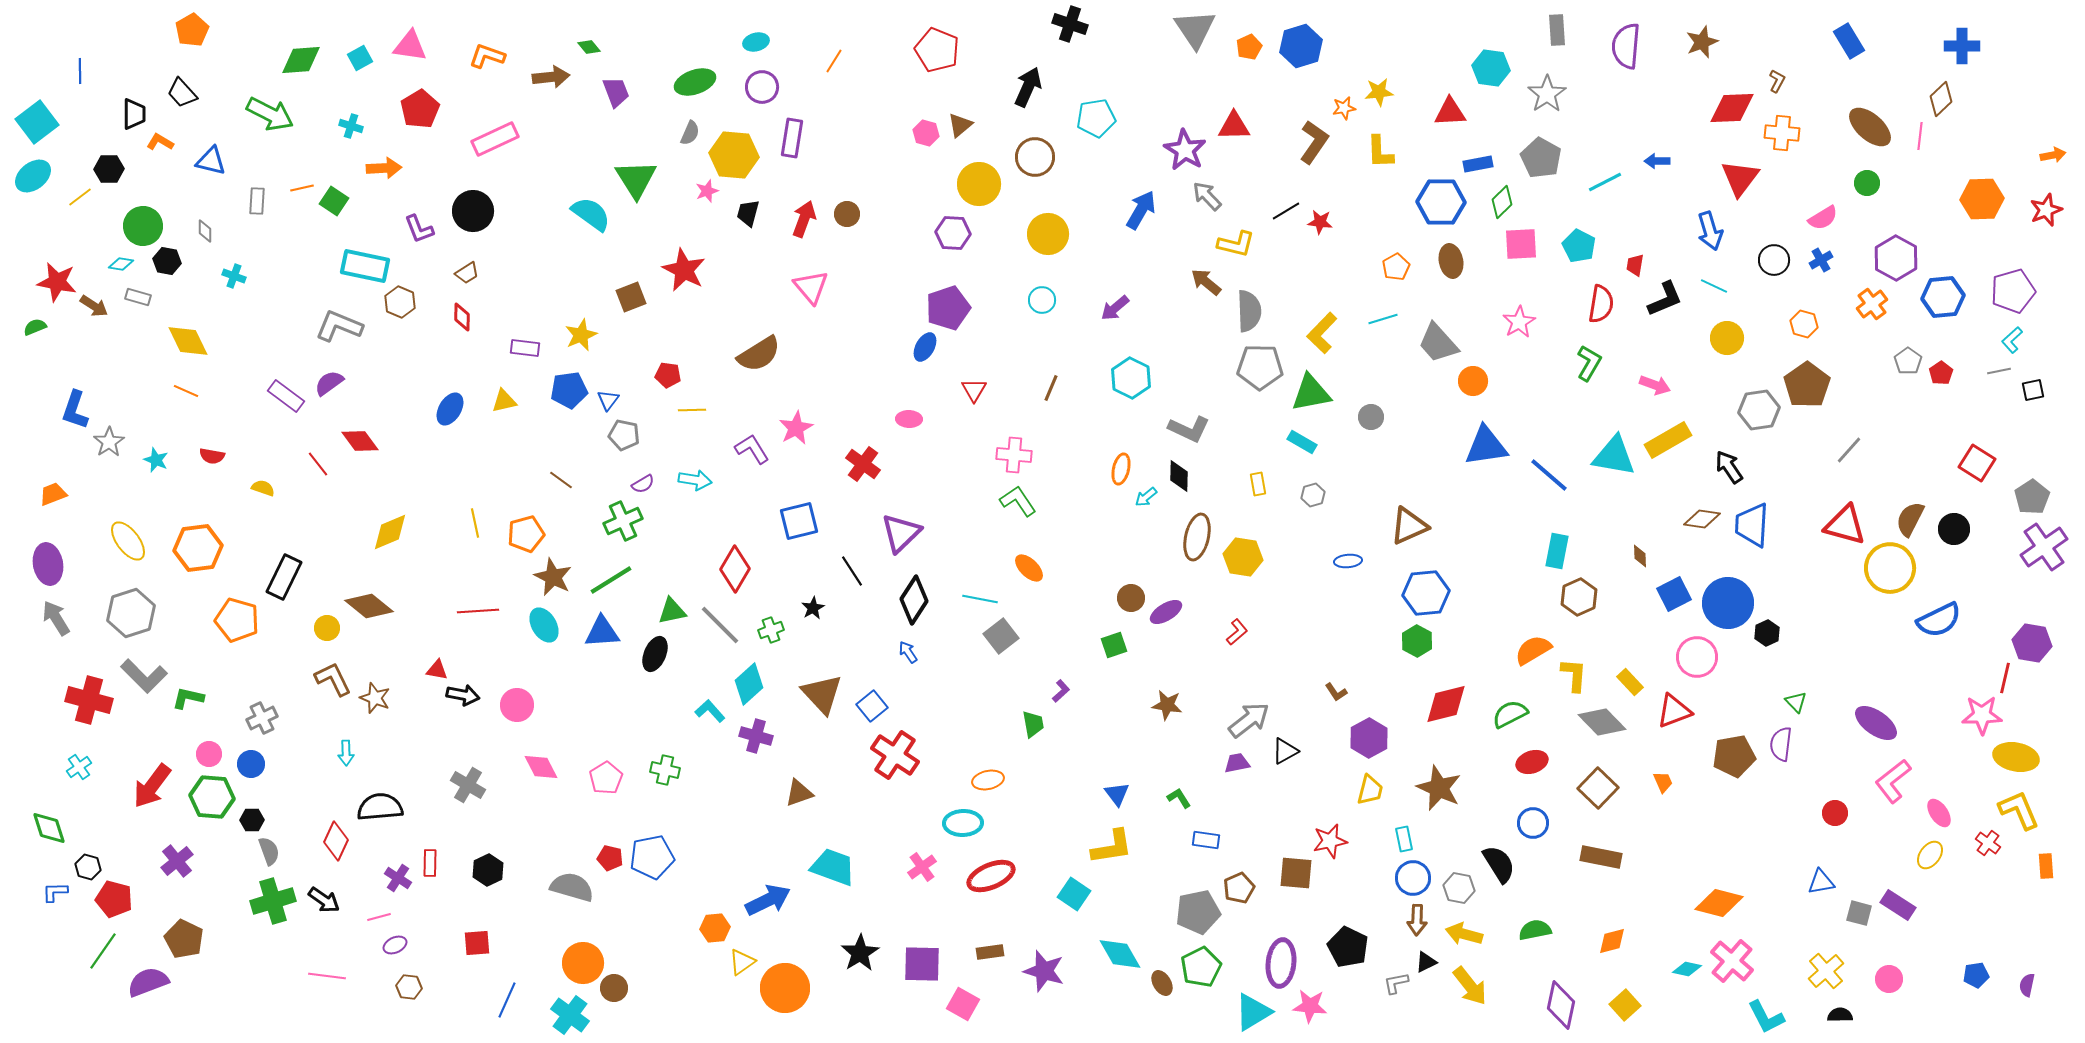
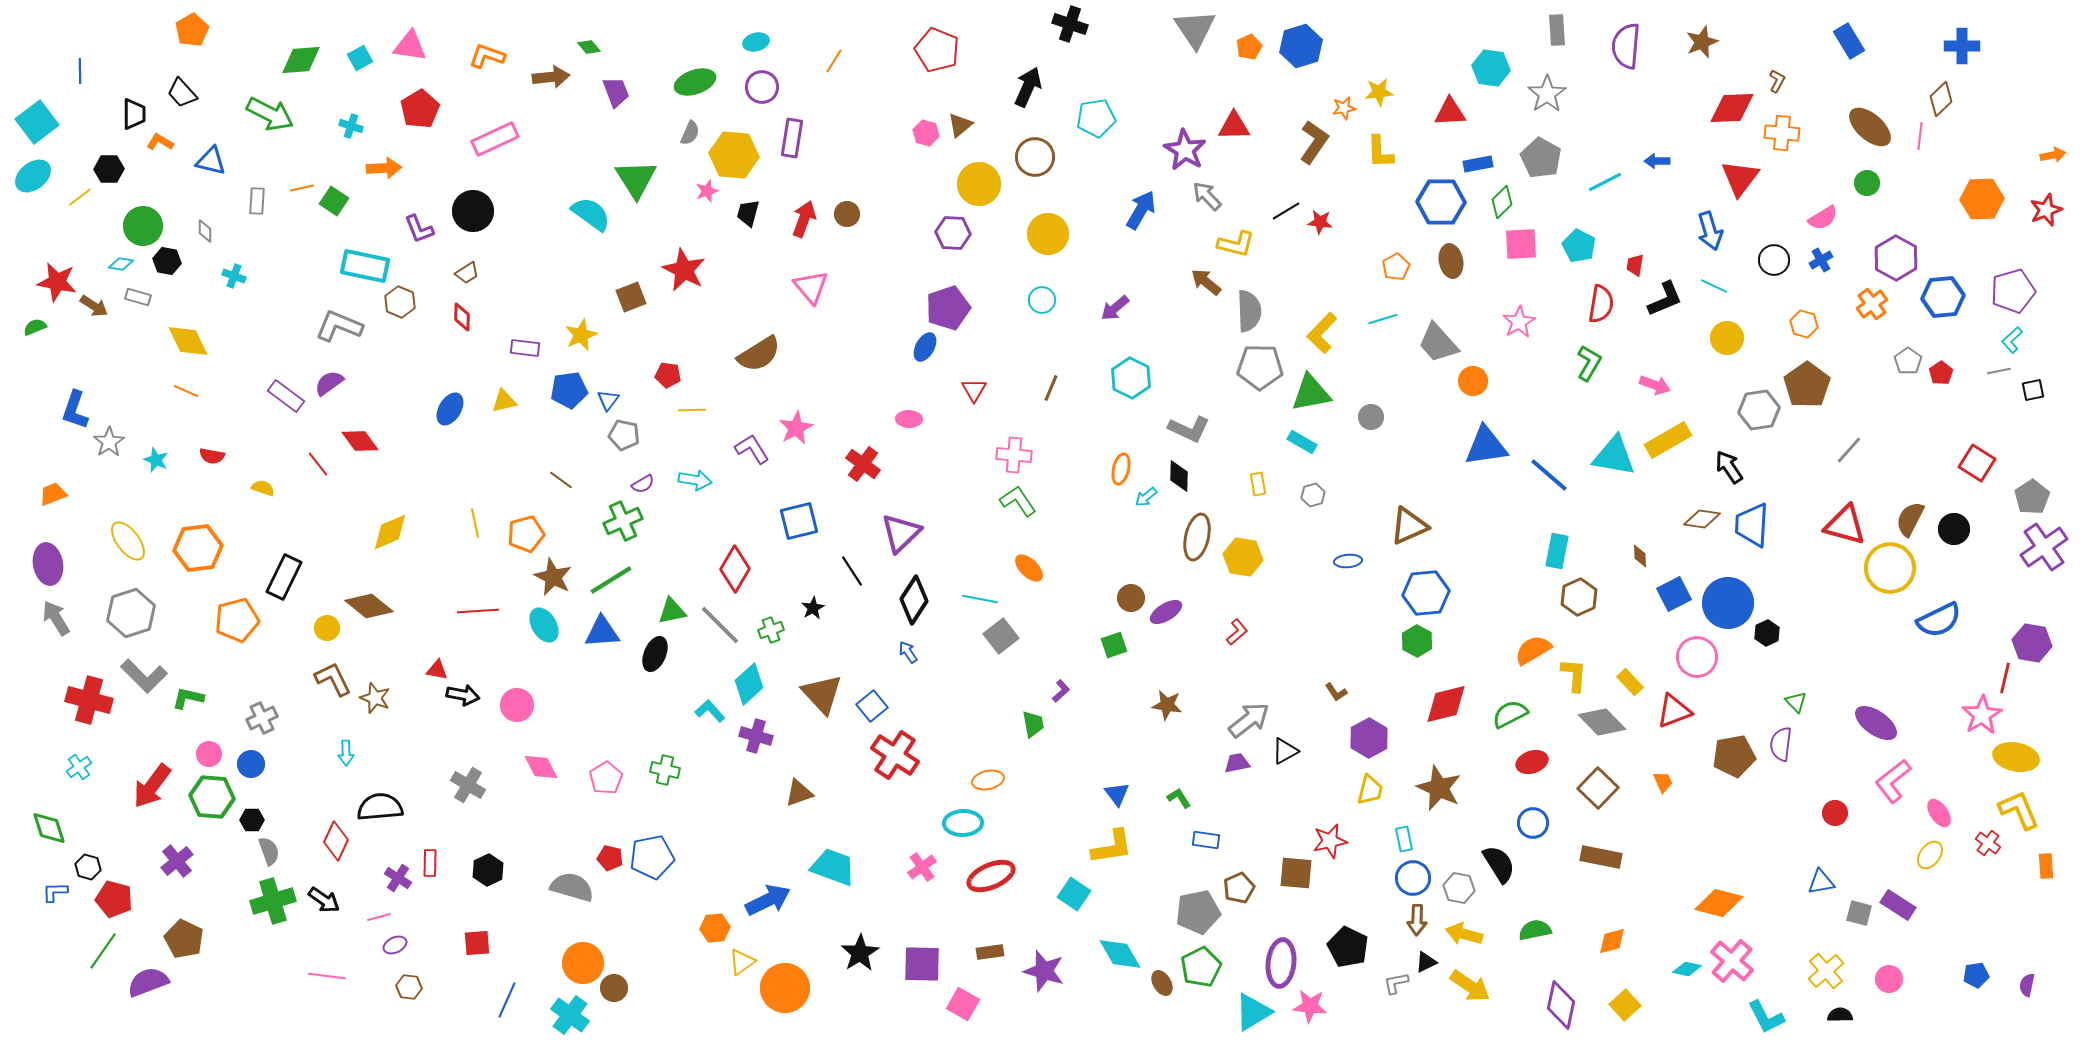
orange pentagon at (237, 620): rotated 30 degrees counterclockwise
pink star at (1982, 715): rotated 30 degrees counterclockwise
yellow arrow at (1470, 986): rotated 18 degrees counterclockwise
